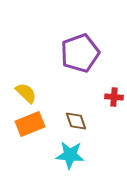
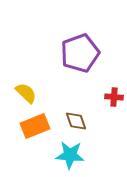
orange rectangle: moved 5 px right, 2 px down
